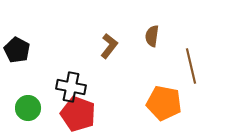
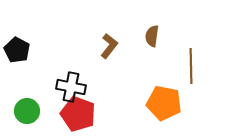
brown line: rotated 12 degrees clockwise
green circle: moved 1 px left, 3 px down
